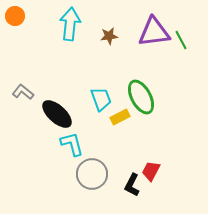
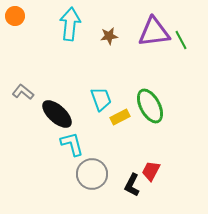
green ellipse: moved 9 px right, 9 px down
